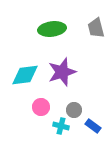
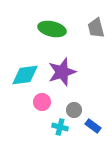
green ellipse: rotated 20 degrees clockwise
pink circle: moved 1 px right, 5 px up
cyan cross: moved 1 px left, 1 px down
